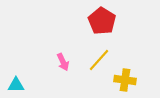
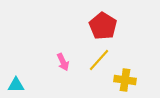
red pentagon: moved 1 px right, 5 px down
